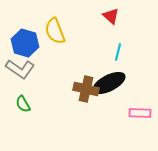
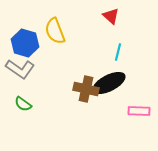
green semicircle: rotated 24 degrees counterclockwise
pink rectangle: moved 1 px left, 2 px up
